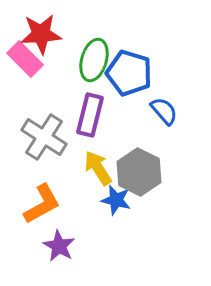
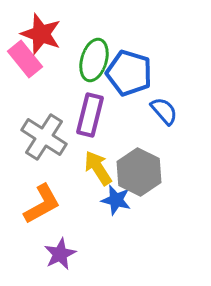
red star: rotated 24 degrees clockwise
pink rectangle: rotated 6 degrees clockwise
purple star: moved 1 px right, 8 px down; rotated 16 degrees clockwise
